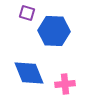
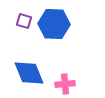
purple square: moved 3 px left, 8 px down
blue hexagon: moved 7 px up
